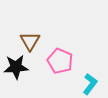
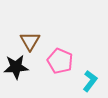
cyan L-shape: moved 3 px up
